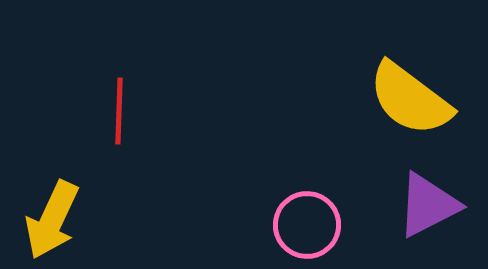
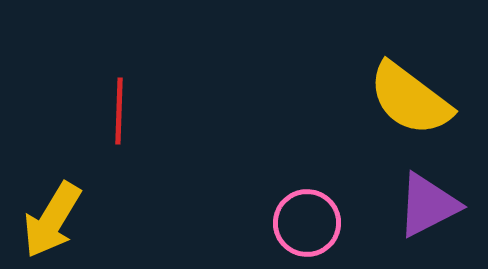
yellow arrow: rotated 6 degrees clockwise
pink circle: moved 2 px up
